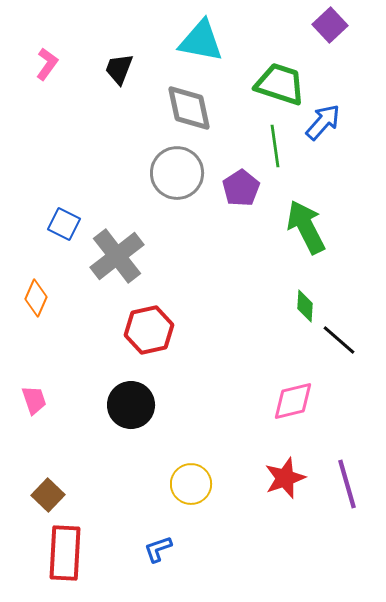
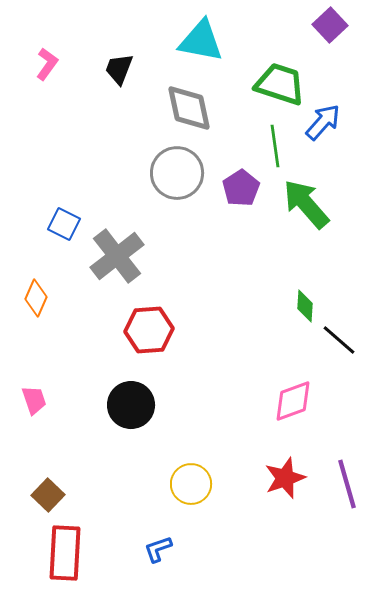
green arrow: moved 23 px up; rotated 14 degrees counterclockwise
red hexagon: rotated 9 degrees clockwise
pink diamond: rotated 6 degrees counterclockwise
